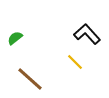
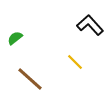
black L-shape: moved 3 px right, 9 px up
